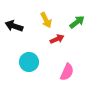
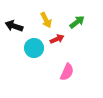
cyan circle: moved 5 px right, 14 px up
